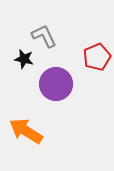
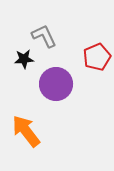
black star: rotated 18 degrees counterclockwise
orange arrow: rotated 20 degrees clockwise
